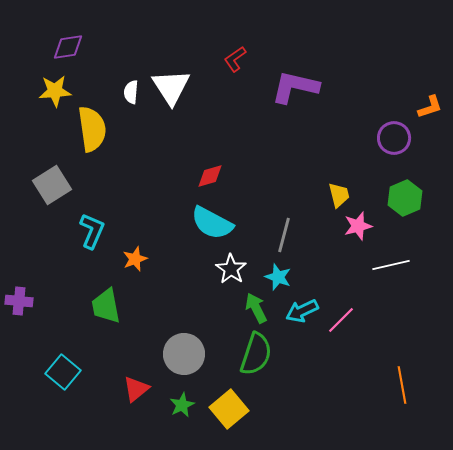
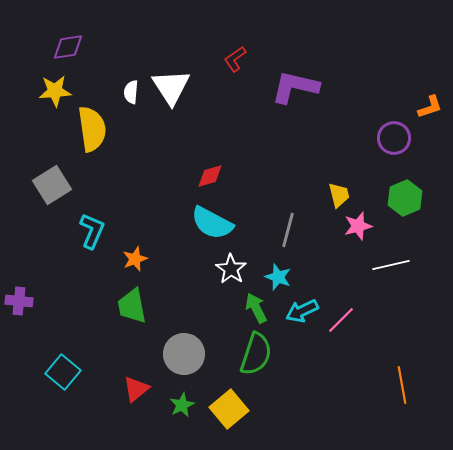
gray line: moved 4 px right, 5 px up
green trapezoid: moved 26 px right
